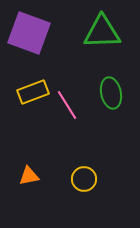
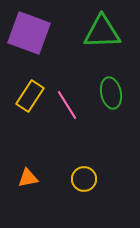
yellow rectangle: moved 3 px left, 4 px down; rotated 36 degrees counterclockwise
orange triangle: moved 1 px left, 2 px down
